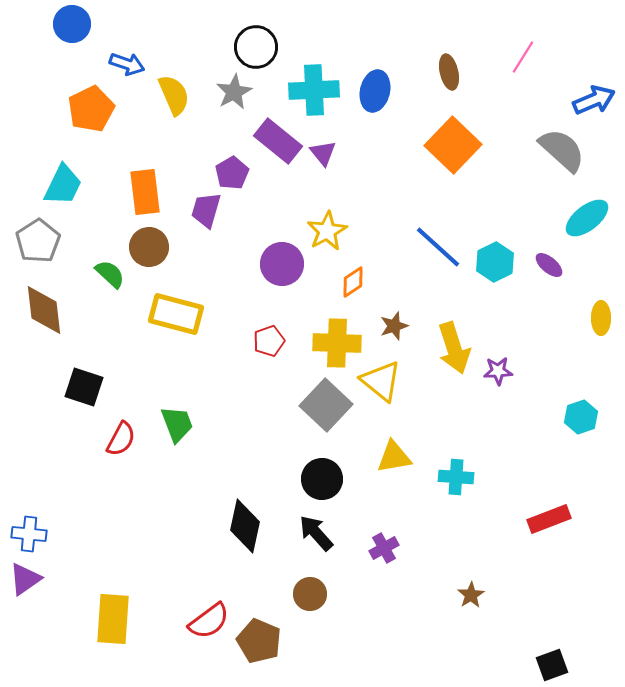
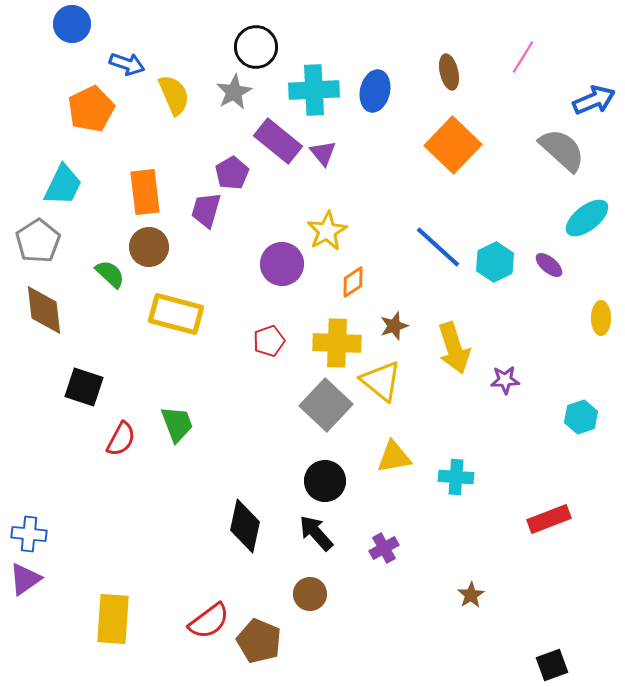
purple star at (498, 371): moved 7 px right, 9 px down
black circle at (322, 479): moved 3 px right, 2 px down
